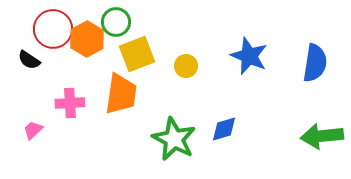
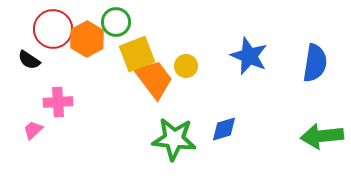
orange trapezoid: moved 33 px right, 15 px up; rotated 45 degrees counterclockwise
pink cross: moved 12 px left, 1 px up
green star: rotated 21 degrees counterclockwise
